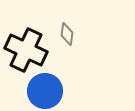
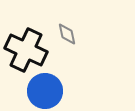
gray diamond: rotated 20 degrees counterclockwise
